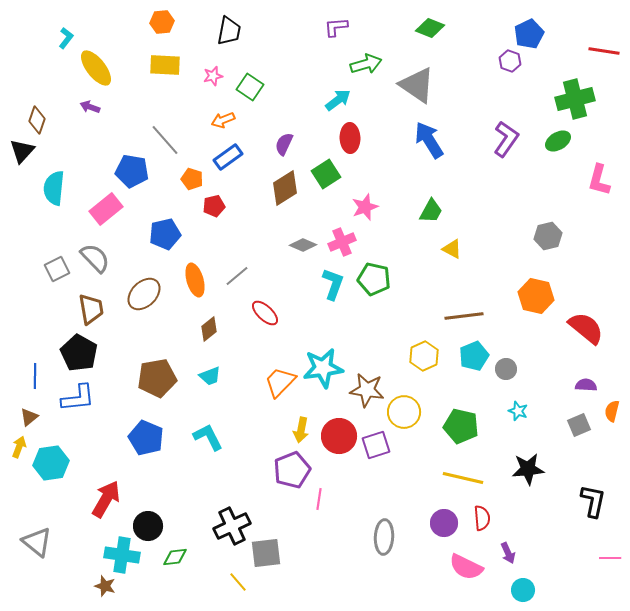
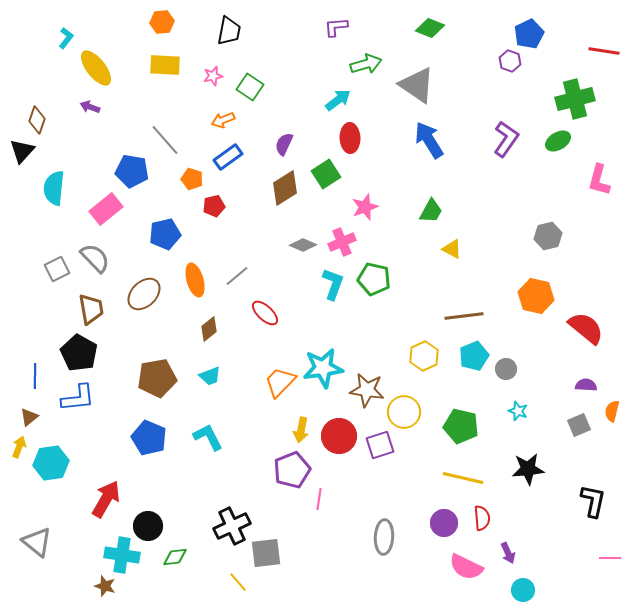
blue pentagon at (146, 438): moved 3 px right
purple square at (376, 445): moved 4 px right
